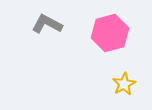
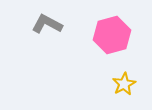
pink hexagon: moved 2 px right, 2 px down
